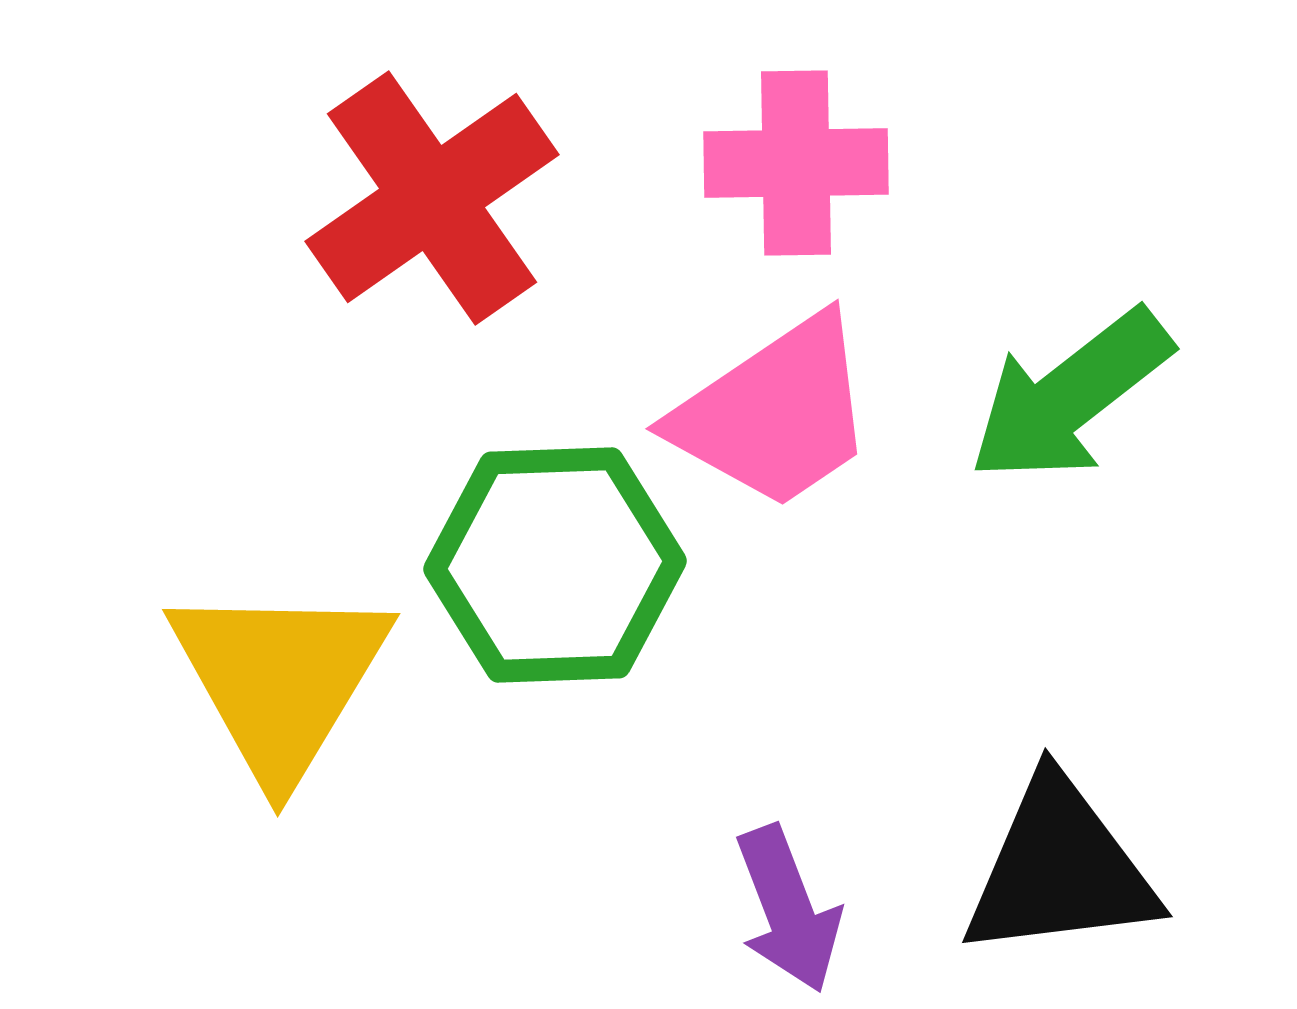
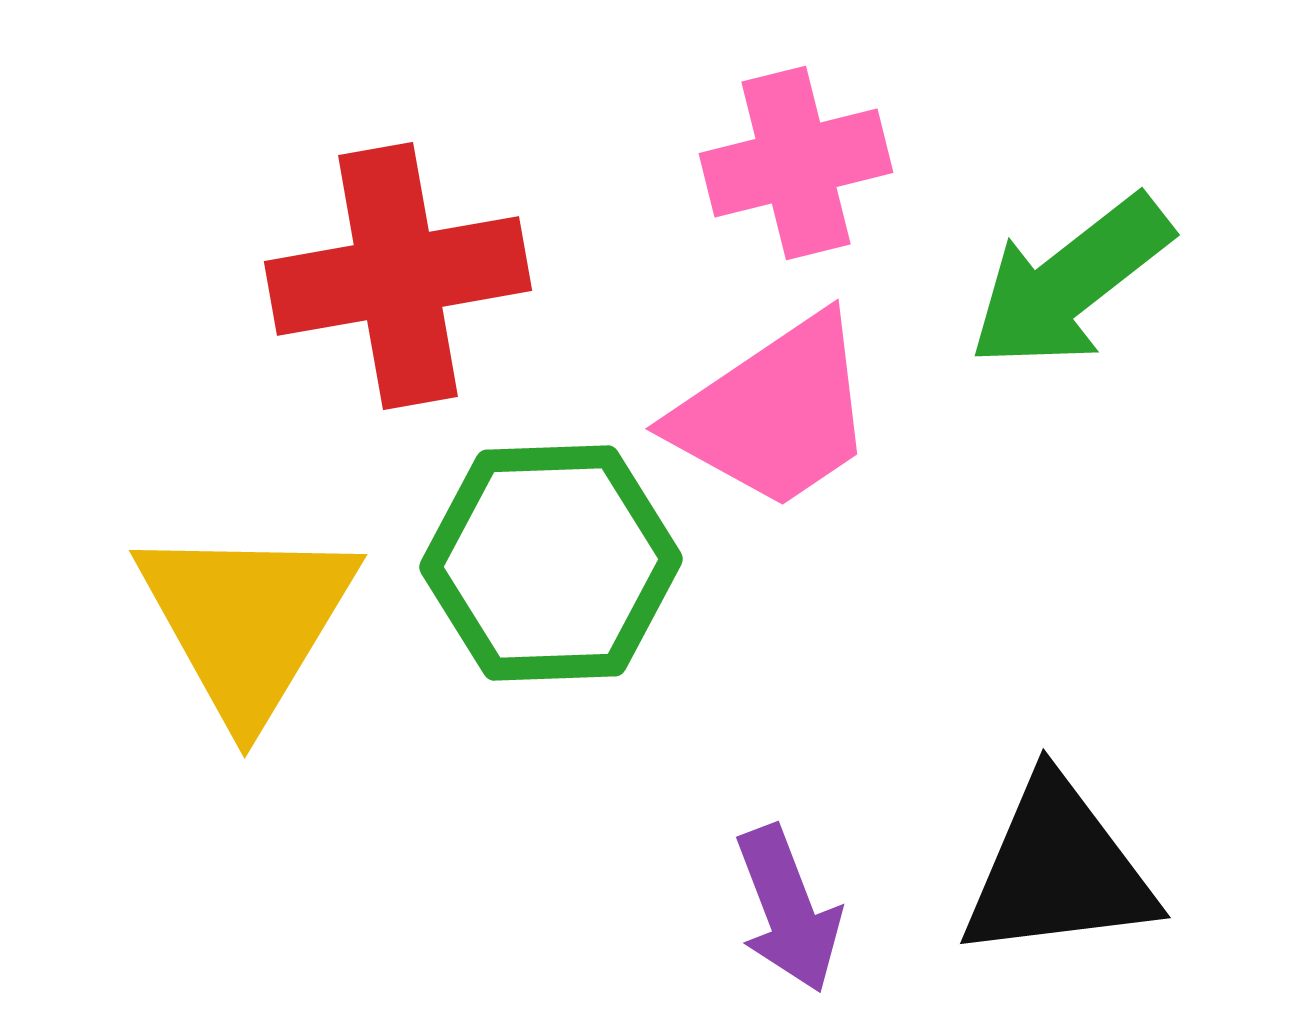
pink cross: rotated 13 degrees counterclockwise
red cross: moved 34 px left, 78 px down; rotated 25 degrees clockwise
green arrow: moved 114 px up
green hexagon: moved 4 px left, 2 px up
yellow triangle: moved 33 px left, 59 px up
black triangle: moved 2 px left, 1 px down
